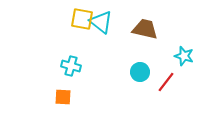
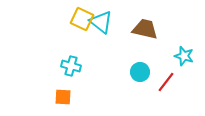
yellow square: rotated 15 degrees clockwise
